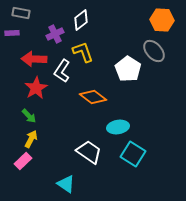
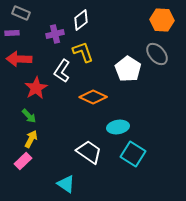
gray rectangle: rotated 12 degrees clockwise
purple cross: rotated 12 degrees clockwise
gray ellipse: moved 3 px right, 3 px down
red arrow: moved 15 px left
orange diamond: rotated 12 degrees counterclockwise
